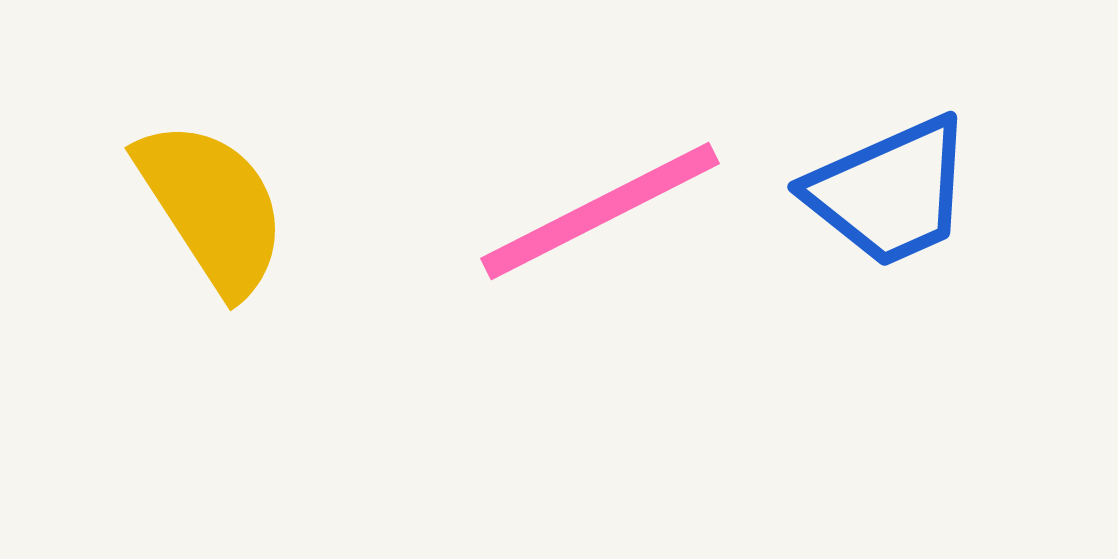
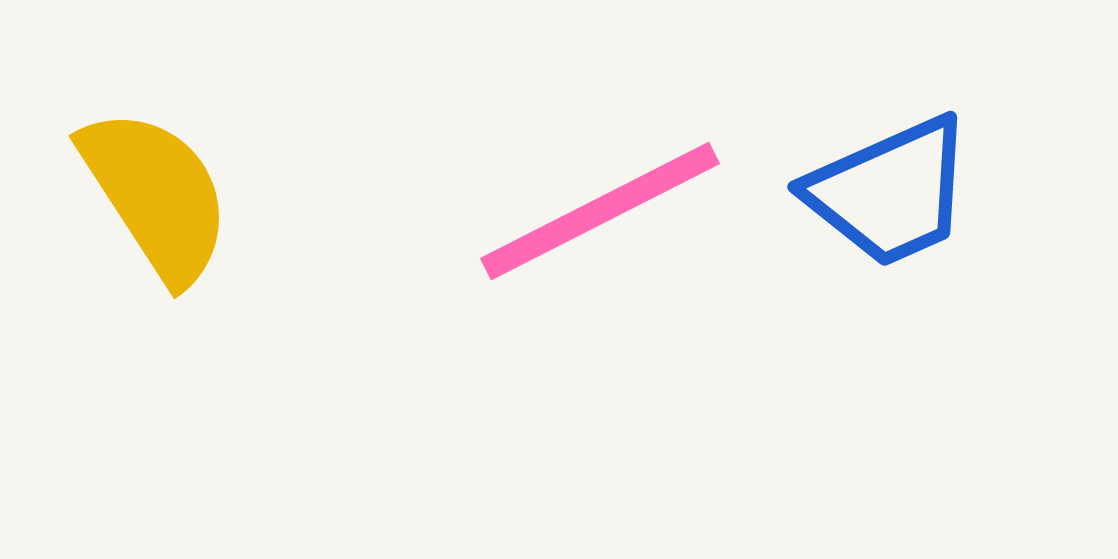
yellow semicircle: moved 56 px left, 12 px up
